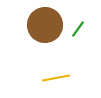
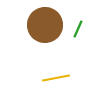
green line: rotated 12 degrees counterclockwise
